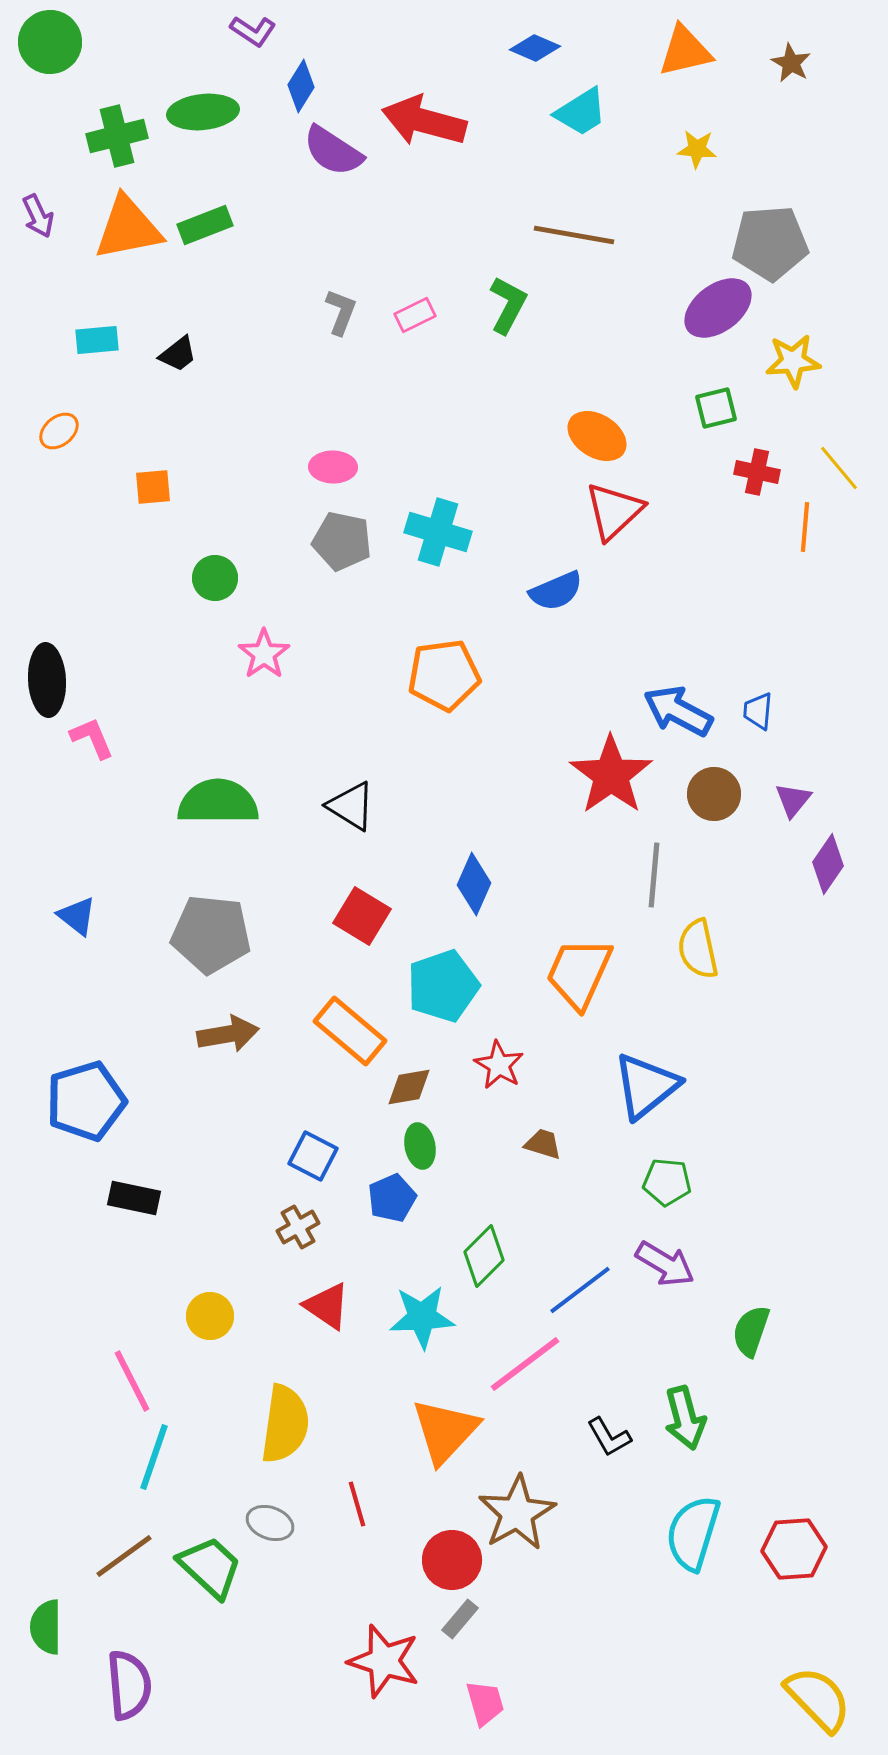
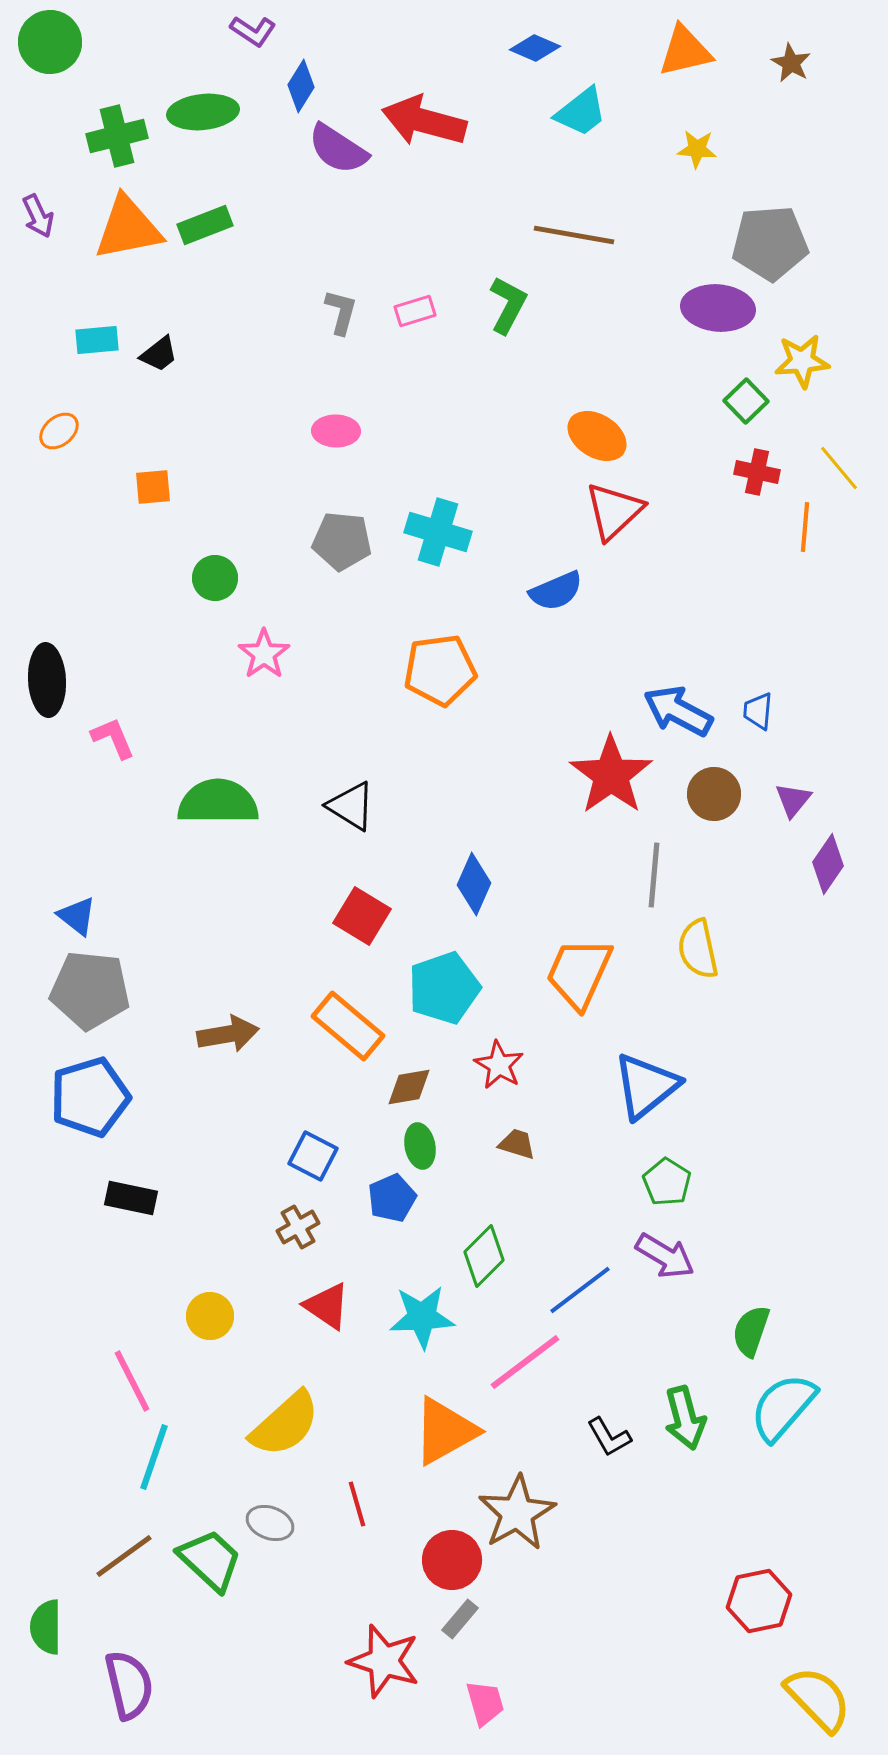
cyan trapezoid at (581, 112): rotated 6 degrees counterclockwise
purple semicircle at (333, 151): moved 5 px right, 2 px up
purple ellipse at (718, 308): rotated 42 degrees clockwise
gray L-shape at (341, 312): rotated 6 degrees counterclockwise
pink rectangle at (415, 315): moved 4 px up; rotated 9 degrees clockwise
black trapezoid at (178, 354): moved 19 px left
yellow star at (793, 361): moved 9 px right
green square at (716, 408): moved 30 px right, 7 px up; rotated 30 degrees counterclockwise
pink ellipse at (333, 467): moved 3 px right, 36 px up
gray pentagon at (342, 541): rotated 6 degrees counterclockwise
orange pentagon at (444, 675): moved 4 px left, 5 px up
pink L-shape at (92, 738): moved 21 px right
gray pentagon at (211, 934): moved 121 px left, 56 px down
cyan pentagon at (443, 986): moved 1 px right, 2 px down
orange rectangle at (350, 1031): moved 2 px left, 5 px up
blue pentagon at (86, 1101): moved 4 px right, 4 px up
brown trapezoid at (543, 1144): moved 26 px left
green pentagon at (667, 1182): rotated 27 degrees clockwise
black rectangle at (134, 1198): moved 3 px left
purple arrow at (665, 1264): moved 8 px up
pink line at (525, 1364): moved 2 px up
yellow semicircle at (285, 1424): rotated 40 degrees clockwise
orange triangle at (445, 1431): rotated 18 degrees clockwise
cyan semicircle at (693, 1533): moved 90 px right, 126 px up; rotated 24 degrees clockwise
red hexagon at (794, 1549): moved 35 px left, 52 px down; rotated 8 degrees counterclockwise
green trapezoid at (210, 1567): moved 7 px up
purple semicircle at (129, 1685): rotated 8 degrees counterclockwise
